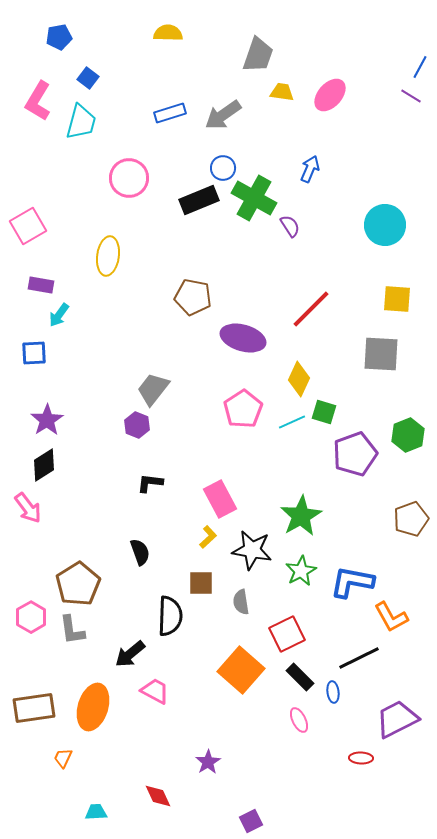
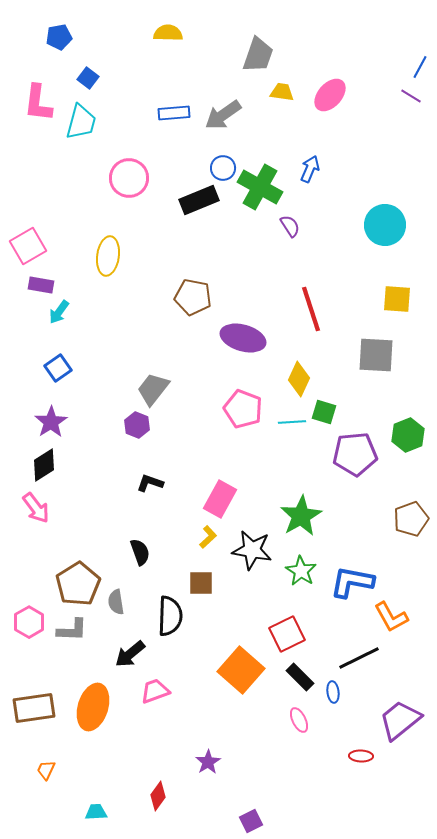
pink L-shape at (38, 101): moved 2 px down; rotated 24 degrees counterclockwise
blue rectangle at (170, 113): moved 4 px right; rotated 12 degrees clockwise
green cross at (254, 198): moved 6 px right, 11 px up
pink square at (28, 226): moved 20 px down
red line at (311, 309): rotated 63 degrees counterclockwise
cyan arrow at (59, 315): moved 3 px up
blue square at (34, 353): moved 24 px right, 15 px down; rotated 32 degrees counterclockwise
gray square at (381, 354): moved 5 px left, 1 px down
pink pentagon at (243, 409): rotated 18 degrees counterclockwise
purple star at (47, 420): moved 4 px right, 2 px down
cyan line at (292, 422): rotated 20 degrees clockwise
purple pentagon at (355, 454): rotated 15 degrees clockwise
black L-shape at (150, 483): rotated 12 degrees clockwise
pink rectangle at (220, 499): rotated 57 degrees clockwise
pink arrow at (28, 508): moved 8 px right
green star at (301, 571): rotated 12 degrees counterclockwise
gray semicircle at (241, 602): moved 125 px left
pink hexagon at (31, 617): moved 2 px left, 5 px down
gray L-shape at (72, 630): rotated 80 degrees counterclockwise
pink trapezoid at (155, 691): rotated 48 degrees counterclockwise
purple trapezoid at (397, 719): moved 3 px right, 1 px down; rotated 12 degrees counterclockwise
orange trapezoid at (63, 758): moved 17 px left, 12 px down
red ellipse at (361, 758): moved 2 px up
red diamond at (158, 796): rotated 60 degrees clockwise
